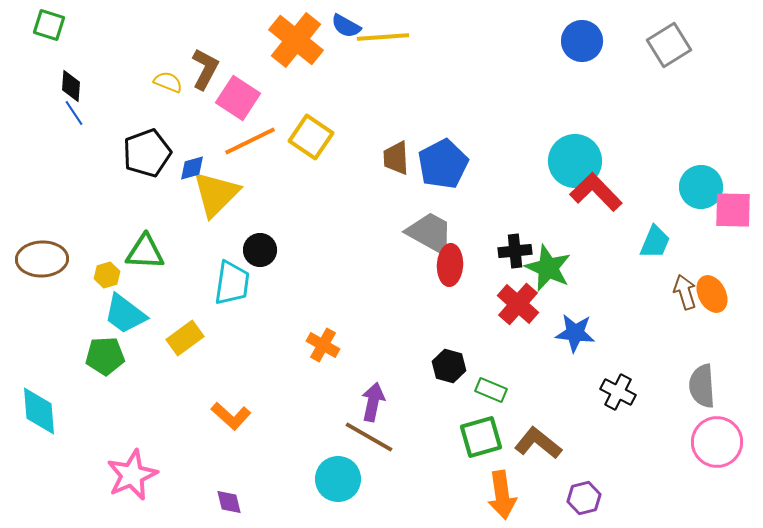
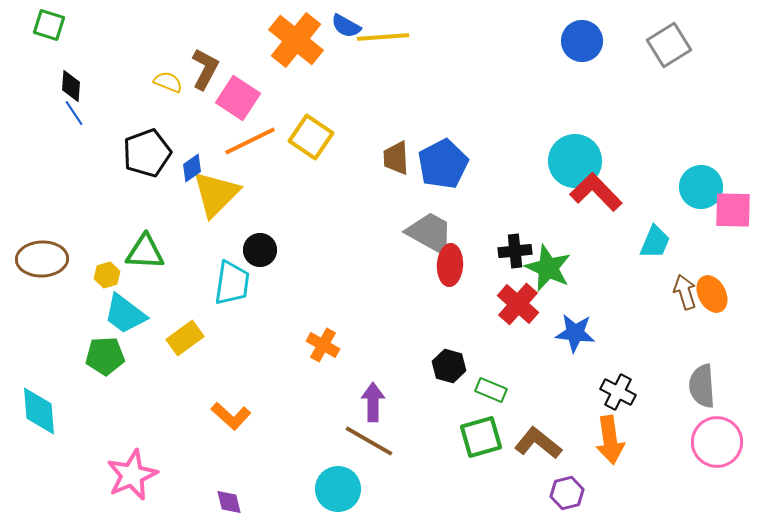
blue diamond at (192, 168): rotated 20 degrees counterclockwise
purple arrow at (373, 402): rotated 12 degrees counterclockwise
brown line at (369, 437): moved 4 px down
cyan circle at (338, 479): moved 10 px down
orange arrow at (502, 495): moved 108 px right, 55 px up
purple hexagon at (584, 498): moved 17 px left, 5 px up
